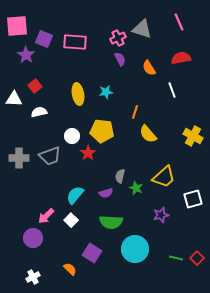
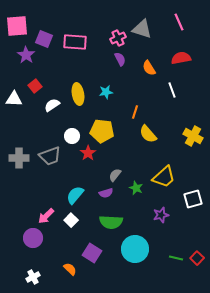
white semicircle at (39, 112): moved 13 px right, 7 px up; rotated 21 degrees counterclockwise
gray semicircle at (120, 176): moved 5 px left, 1 px up; rotated 24 degrees clockwise
